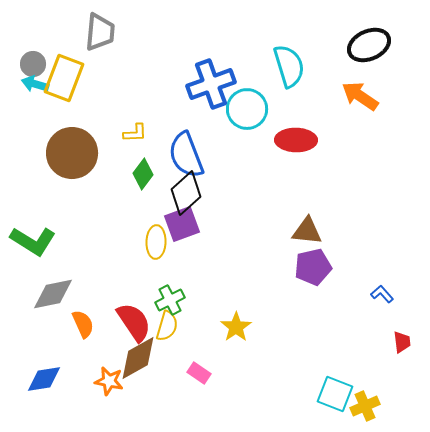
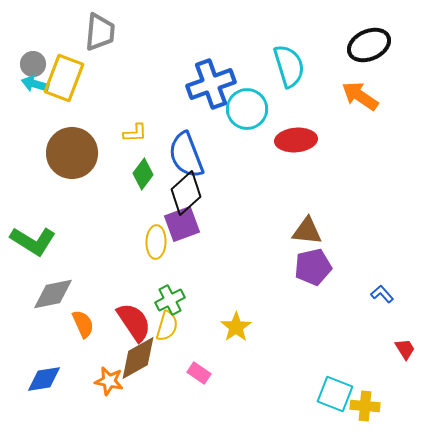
red ellipse: rotated 6 degrees counterclockwise
red trapezoid: moved 3 px right, 7 px down; rotated 25 degrees counterclockwise
yellow cross: rotated 28 degrees clockwise
